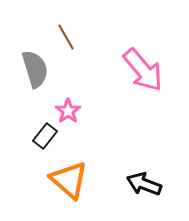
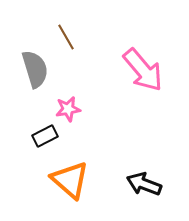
pink star: moved 2 px up; rotated 25 degrees clockwise
black rectangle: rotated 25 degrees clockwise
orange triangle: moved 1 px right
